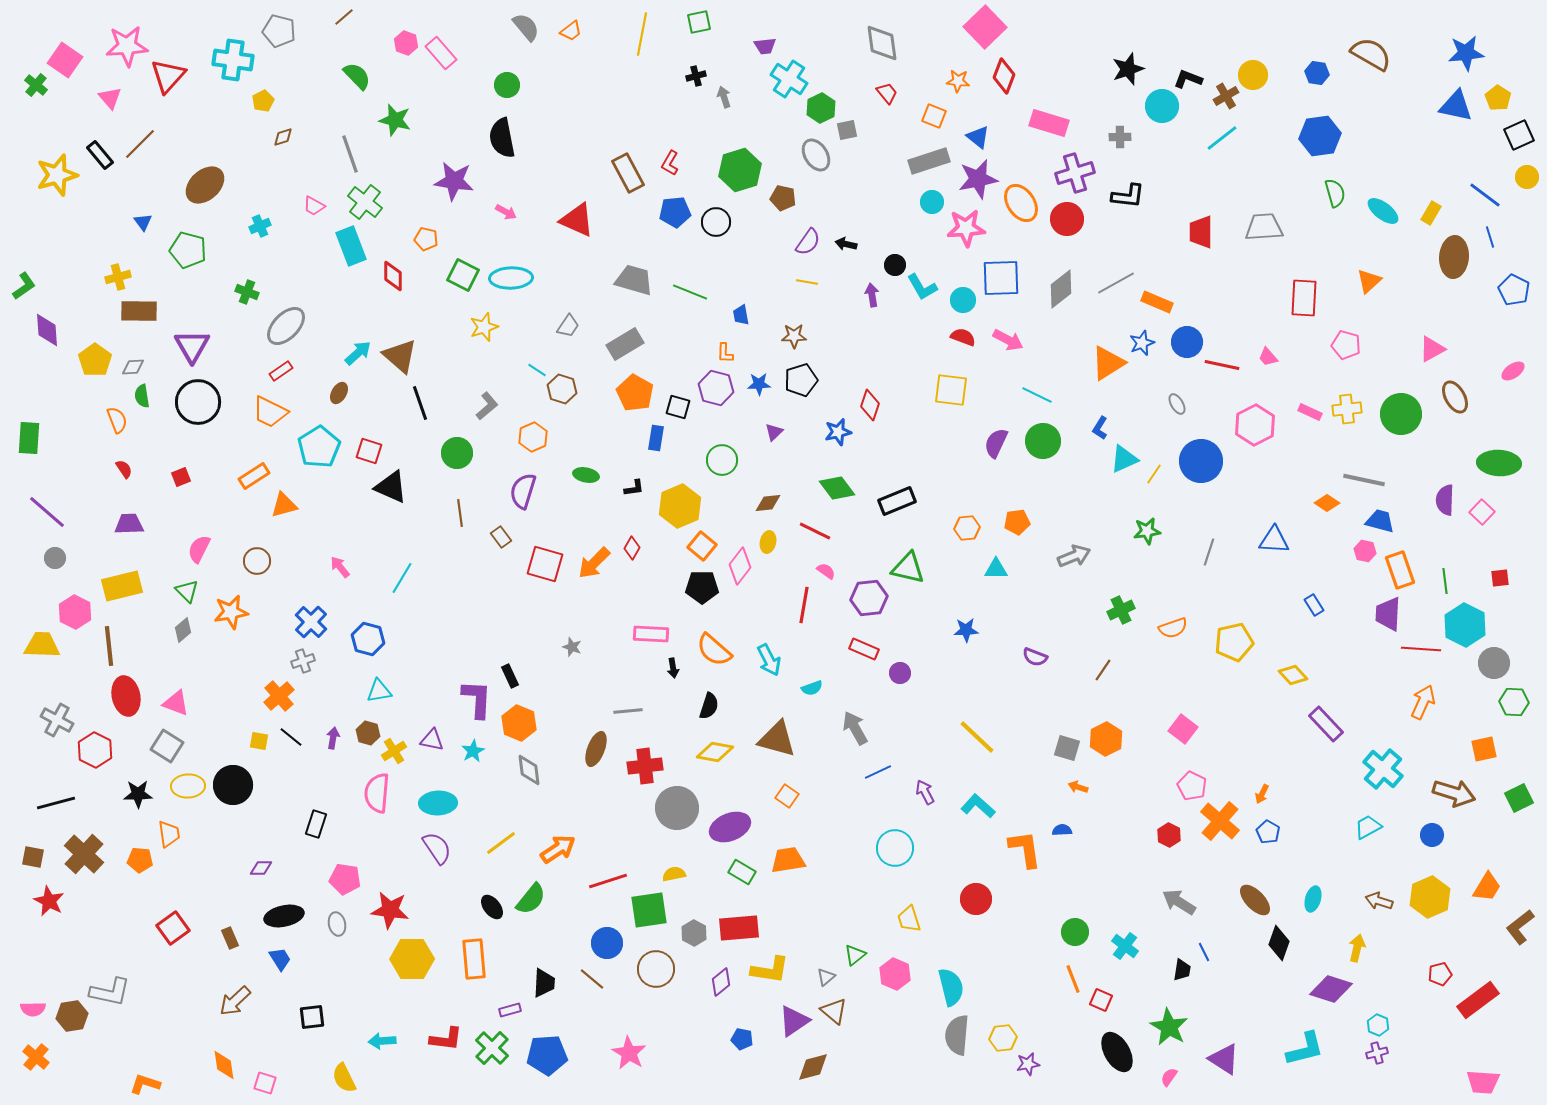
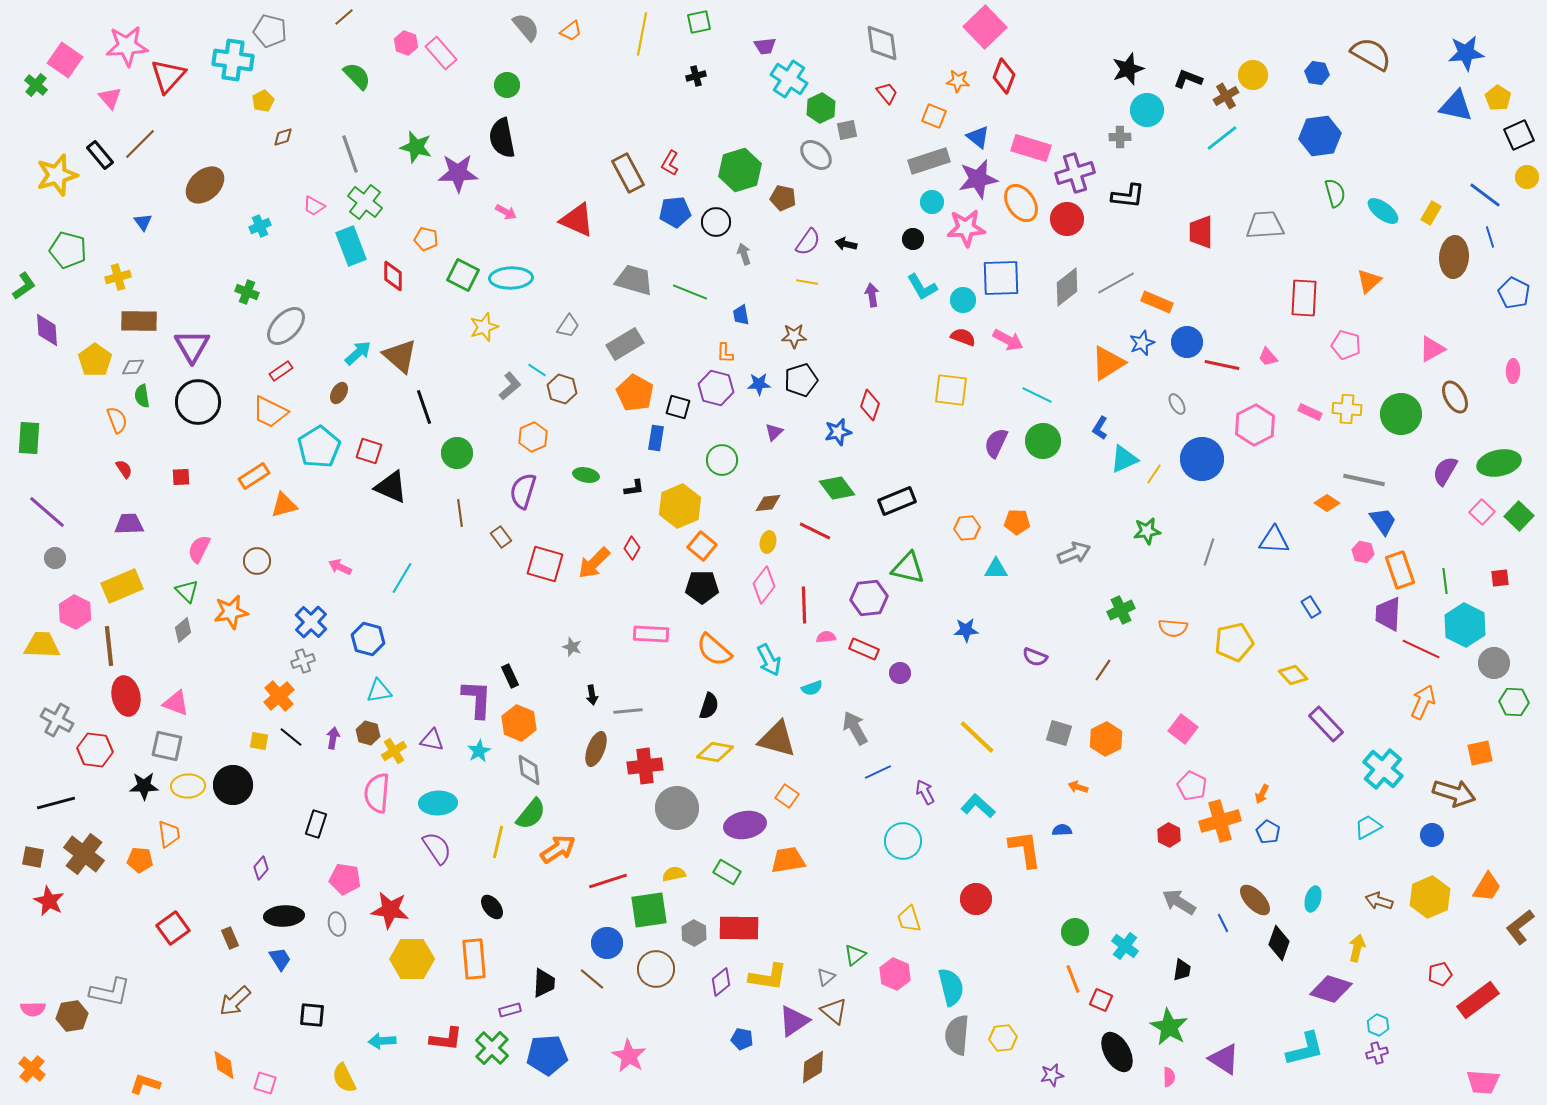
gray pentagon at (279, 31): moved 9 px left
gray arrow at (724, 97): moved 20 px right, 157 px down
cyan circle at (1162, 106): moved 15 px left, 4 px down
green star at (395, 120): moved 21 px right, 27 px down
pink rectangle at (1049, 123): moved 18 px left, 25 px down
gray ellipse at (816, 155): rotated 16 degrees counterclockwise
purple star at (454, 181): moved 4 px right, 8 px up; rotated 9 degrees counterclockwise
gray trapezoid at (1264, 227): moved 1 px right, 2 px up
green pentagon at (188, 250): moved 120 px left
black circle at (895, 265): moved 18 px right, 26 px up
gray diamond at (1061, 289): moved 6 px right, 2 px up
blue pentagon at (1514, 290): moved 3 px down
brown rectangle at (139, 311): moved 10 px down
pink ellipse at (1513, 371): rotated 55 degrees counterclockwise
black line at (420, 403): moved 4 px right, 4 px down
gray L-shape at (487, 406): moved 23 px right, 20 px up
yellow cross at (1347, 409): rotated 12 degrees clockwise
blue circle at (1201, 461): moved 1 px right, 2 px up
green ellipse at (1499, 463): rotated 15 degrees counterclockwise
red square at (181, 477): rotated 18 degrees clockwise
purple semicircle at (1445, 500): moved 29 px up; rotated 28 degrees clockwise
blue trapezoid at (1380, 521): moved 3 px right; rotated 40 degrees clockwise
orange pentagon at (1017, 522): rotated 10 degrees clockwise
pink hexagon at (1365, 551): moved 2 px left, 1 px down
gray arrow at (1074, 556): moved 3 px up
pink diamond at (740, 566): moved 24 px right, 19 px down
pink arrow at (340, 567): rotated 25 degrees counterclockwise
pink semicircle at (826, 571): moved 66 px down; rotated 42 degrees counterclockwise
yellow rectangle at (122, 586): rotated 9 degrees counterclockwise
red line at (804, 605): rotated 12 degrees counterclockwise
blue rectangle at (1314, 605): moved 3 px left, 2 px down
orange semicircle at (1173, 628): rotated 24 degrees clockwise
red line at (1421, 649): rotated 21 degrees clockwise
black arrow at (673, 668): moved 81 px left, 27 px down
gray square at (167, 746): rotated 20 degrees counterclockwise
gray square at (1067, 748): moved 8 px left, 15 px up
orange square at (1484, 749): moved 4 px left, 4 px down
red hexagon at (95, 750): rotated 20 degrees counterclockwise
cyan star at (473, 751): moved 6 px right
black star at (138, 794): moved 6 px right, 8 px up
green square at (1519, 798): moved 282 px up; rotated 20 degrees counterclockwise
orange cross at (1220, 821): rotated 33 degrees clockwise
purple ellipse at (730, 827): moved 15 px right, 2 px up; rotated 12 degrees clockwise
yellow line at (501, 843): moved 3 px left, 1 px up; rotated 40 degrees counterclockwise
cyan circle at (895, 848): moved 8 px right, 7 px up
brown cross at (84, 854): rotated 6 degrees counterclockwise
purple diamond at (261, 868): rotated 50 degrees counterclockwise
green rectangle at (742, 872): moved 15 px left
green semicircle at (531, 899): moved 85 px up
black ellipse at (284, 916): rotated 9 degrees clockwise
red rectangle at (739, 928): rotated 6 degrees clockwise
blue line at (1204, 952): moved 19 px right, 29 px up
yellow L-shape at (770, 970): moved 2 px left, 7 px down
black square at (312, 1017): moved 2 px up; rotated 12 degrees clockwise
pink star at (629, 1053): moved 3 px down
orange cross at (36, 1057): moved 4 px left, 12 px down
purple star at (1028, 1064): moved 24 px right, 11 px down
brown diamond at (813, 1067): rotated 16 degrees counterclockwise
pink semicircle at (1169, 1077): rotated 144 degrees clockwise
